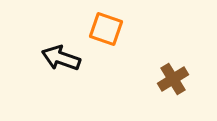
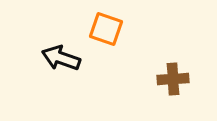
brown cross: rotated 28 degrees clockwise
